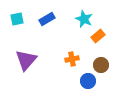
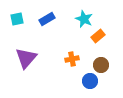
purple triangle: moved 2 px up
blue circle: moved 2 px right
